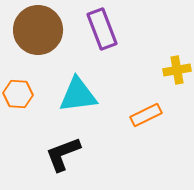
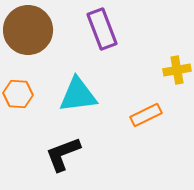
brown circle: moved 10 px left
